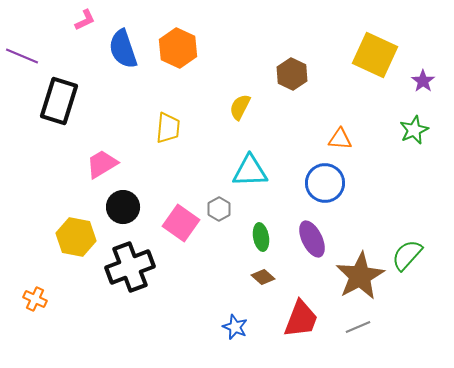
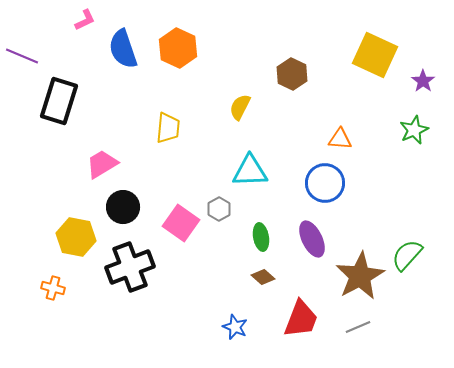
orange cross: moved 18 px right, 11 px up; rotated 10 degrees counterclockwise
